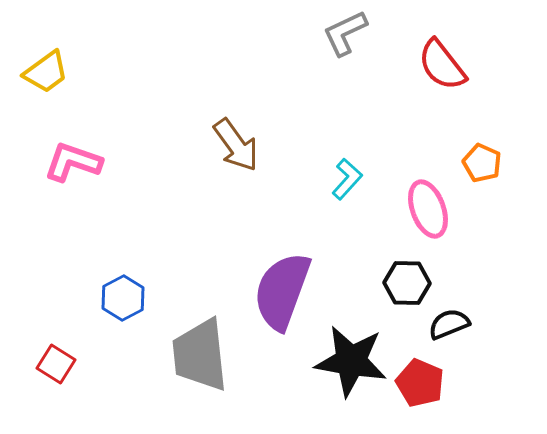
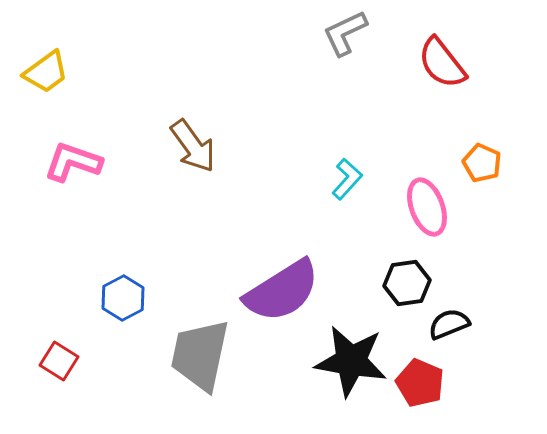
red semicircle: moved 2 px up
brown arrow: moved 43 px left, 1 px down
pink ellipse: moved 1 px left, 2 px up
black hexagon: rotated 9 degrees counterclockwise
purple semicircle: rotated 142 degrees counterclockwise
gray trapezoid: rotated 18 degrees clockwise
red square: moved 3 px right, 3 px up
